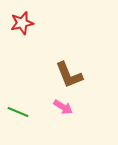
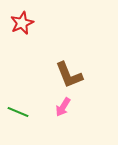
red star: rotated 10 degrees counterclockwise
pink arrow: rotated 90 degrees clockwise
